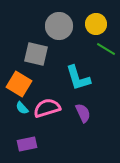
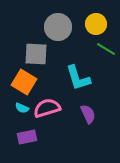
gray circle: moved 1 px left, 1 px down
gray square: rotated 10 degrees counterclockwise
orange square: moved 5 px right, 2 px up
cyan semicircle: rotated 24 degrees counterclockwise
purple semicircle: moved 5 px right, 1 px down
purple rectangle: moved 7 px up
